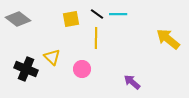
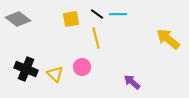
yellow line: rotated 15 degrees counterclockwise
yellow triangle: moved 3 px right, 17 px down
pink circle: moved 2 px up
